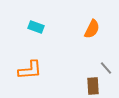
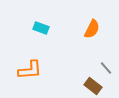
cyan rectangle: moved 5 px right, 1 px down
brown rectangle: rotated 48 degrees counterclockwise
